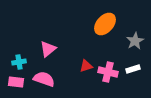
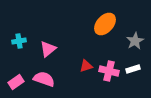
cyan cross: moved 21 px up
pink cross: moved 1 px right, 1 px up
pink rectangle: rotated 42 degrees counterclockwise
